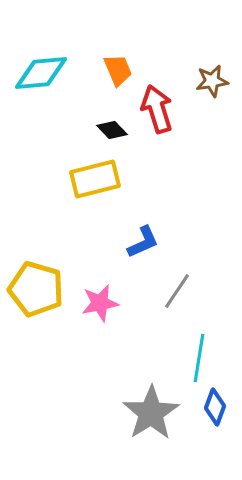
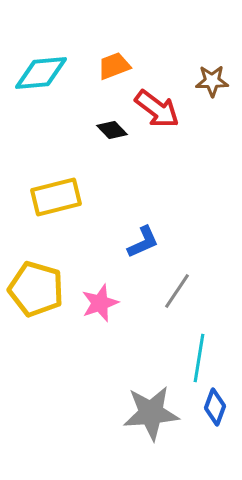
orange trapezoid: moved 4 px left, 4 px up; rotated 88 degrees counterclockwise
brown star: rotated 8 degrees clockwise
red arrow: rotated 144 degrees clockwise
yellow rectangle: moved 39 px left, 18 px down
pink star: rotated 9 degrees counterclockwise
gray star: rotated 28 degrees clockwise
